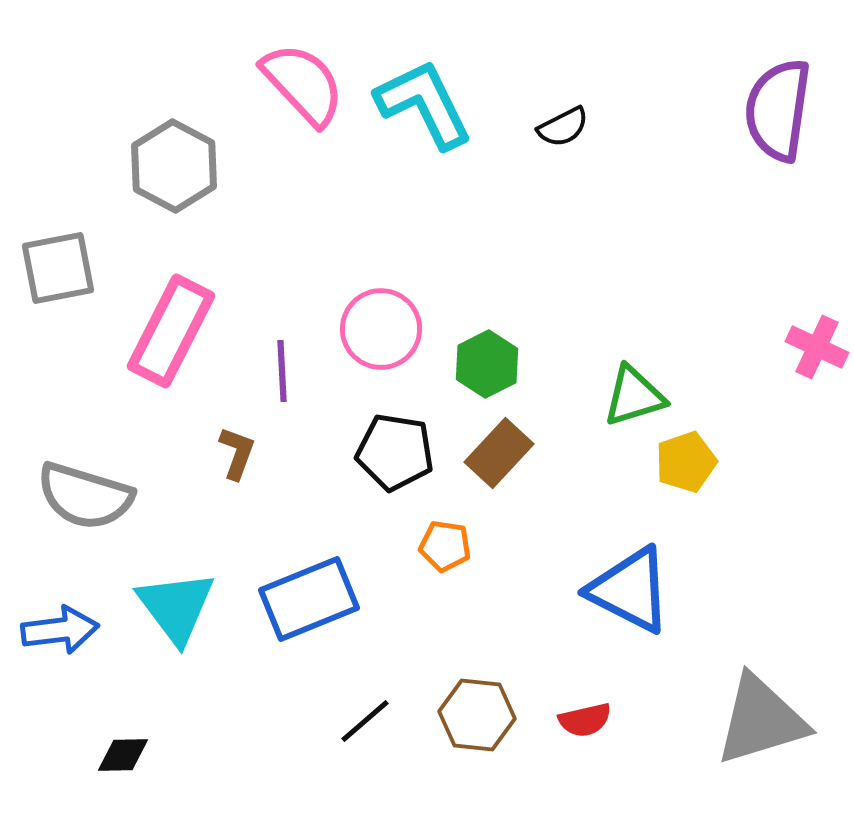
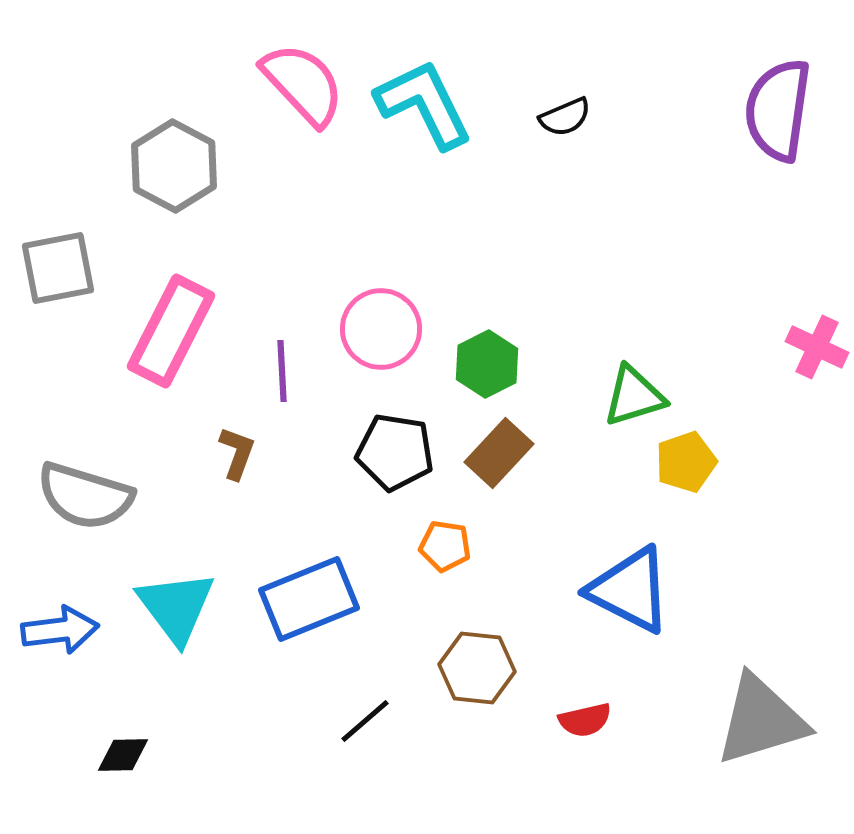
black semicircle: moved 2 px right, 10 px up; rotated 4 degrees clockwise
brown hexagon: moved 47 px up
